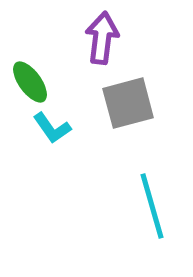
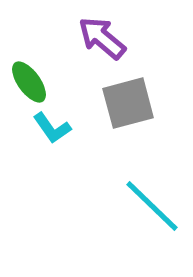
purple arrow: rotated 57 degrees counterclockwise
green ellipse: moved 1 px left
cyan line: rotated 30 degrees counterclockwise
